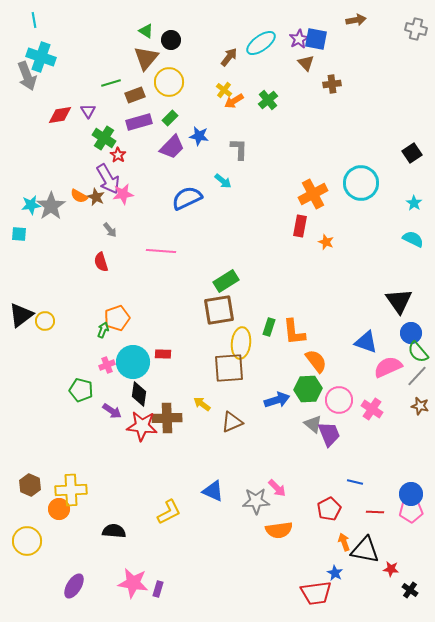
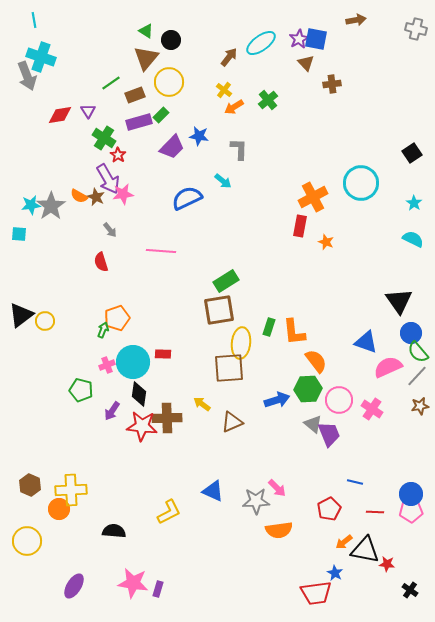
green line at (111, 83): rotated 18 degrees counterclockwise
orange arrow at (234, 101): moved 6 px down
green rectangle at (170, 118): moved 9 px left, 3 px up
orange cross at (313, 194): moved 3 px down
brown star at (420, 406): rotated 24 degrees counterclockwise
purple arrow at (112, 411): rotated 90 degrees clockwise
orange arrow at (344, 542): rotated 108 degrees counterclockwise
red star at (391, 569): moved 4 px left, 5 px up
